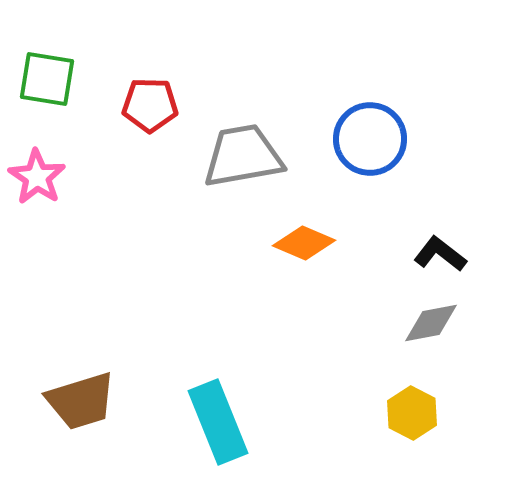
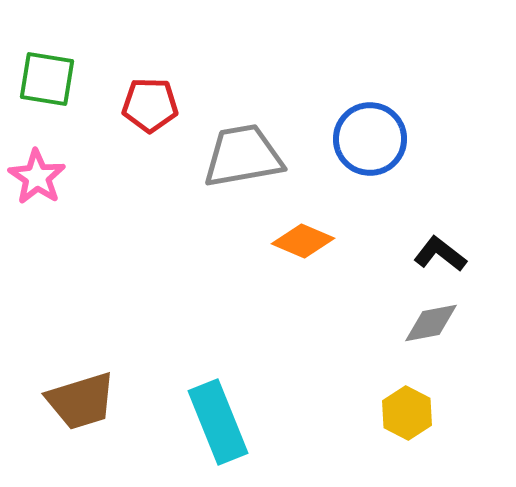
orange diamond: moved 1 px left, 2 px up
yellow hexagon: moved 5 px left
